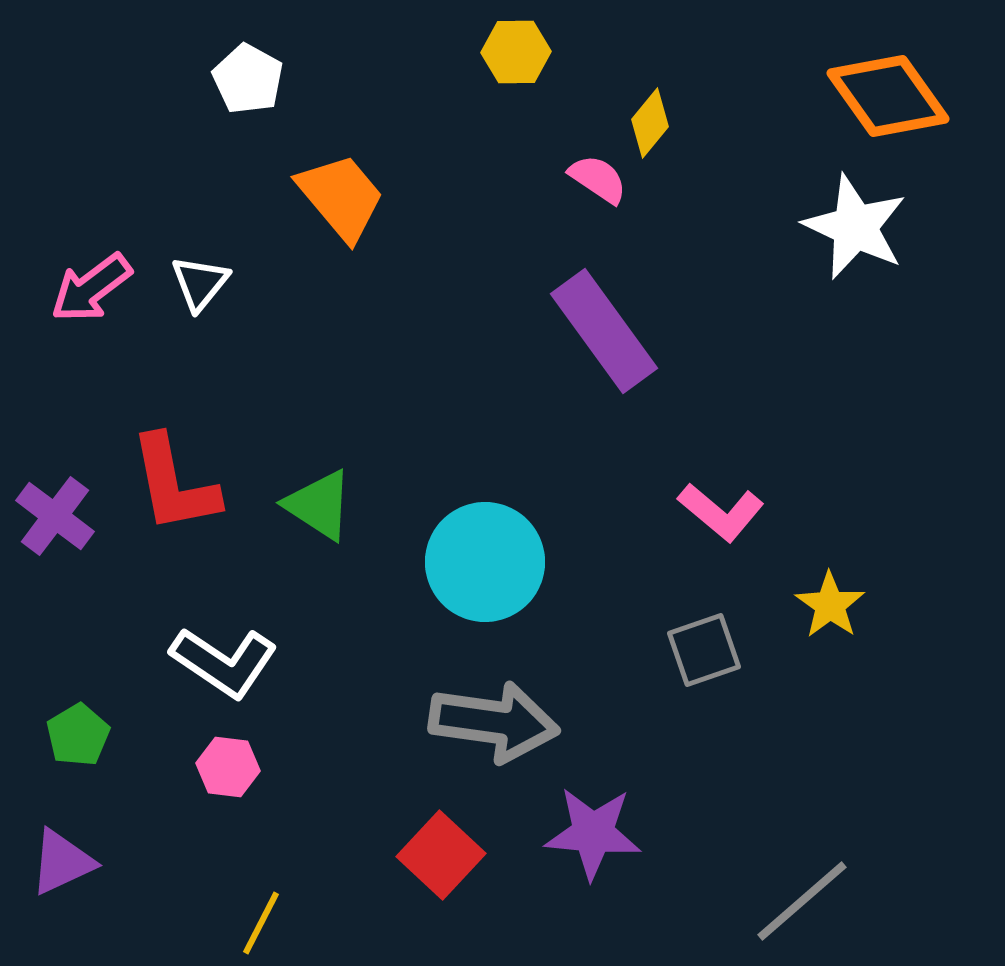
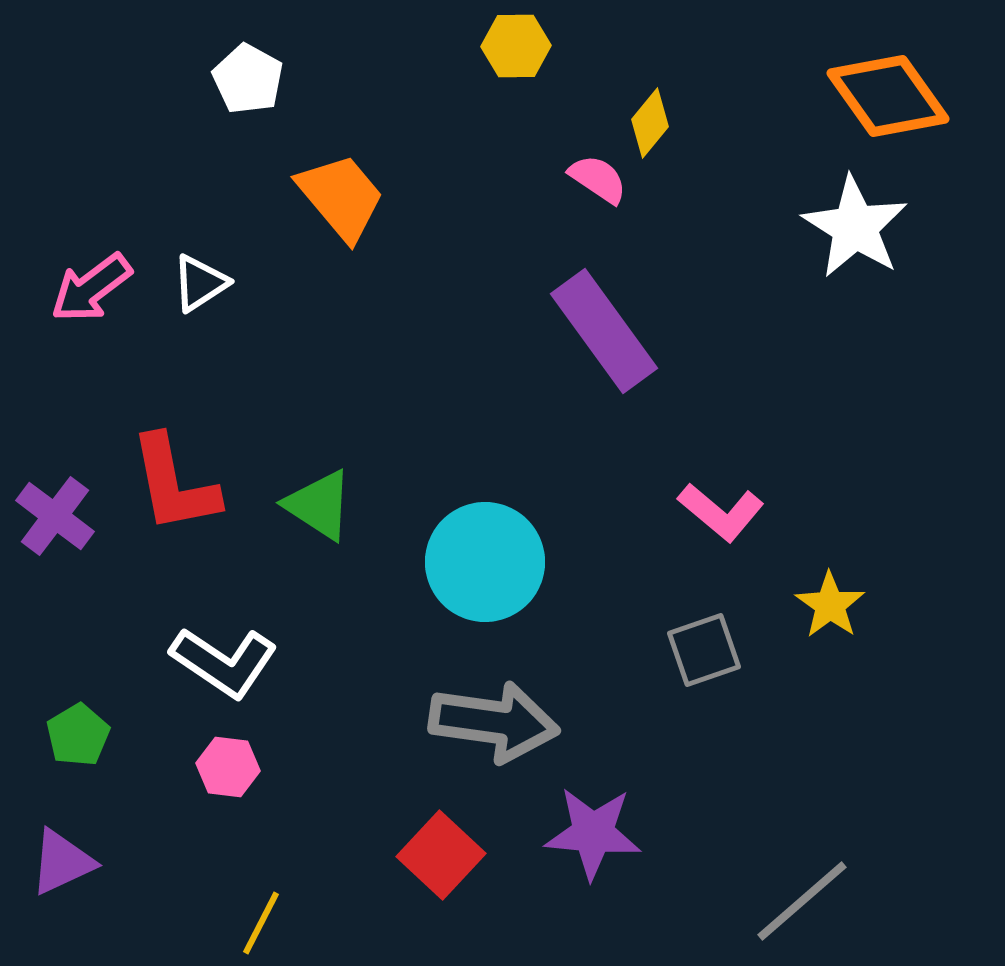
yellow hexagon: moved 6 px up
white star: rotated 7 degrees clockwise
white triangle: rotated 18 degrees clockwise
